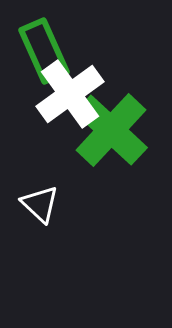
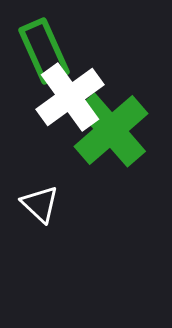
white cross: moved 3 px down
green cross: rotated 6 degrees clockwise
